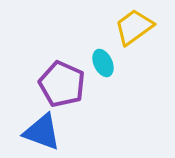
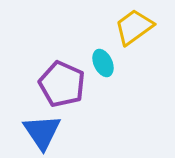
blue triangle: rotated 36 degrees clockwise
